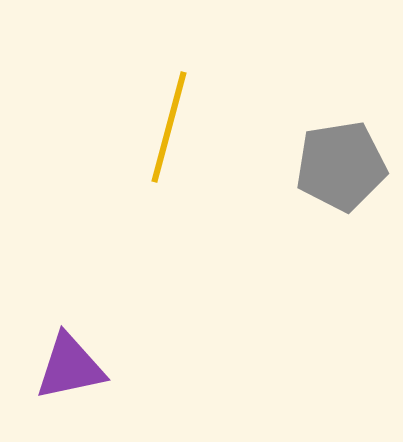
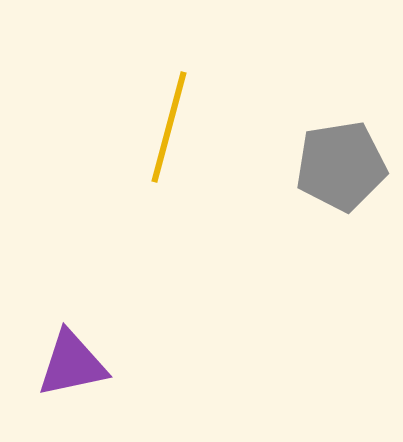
purple triangle: moved 2 px right, 3 px up
